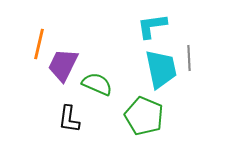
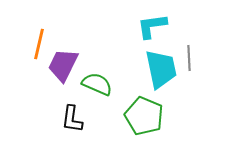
black L-shape: moved 3 px right
